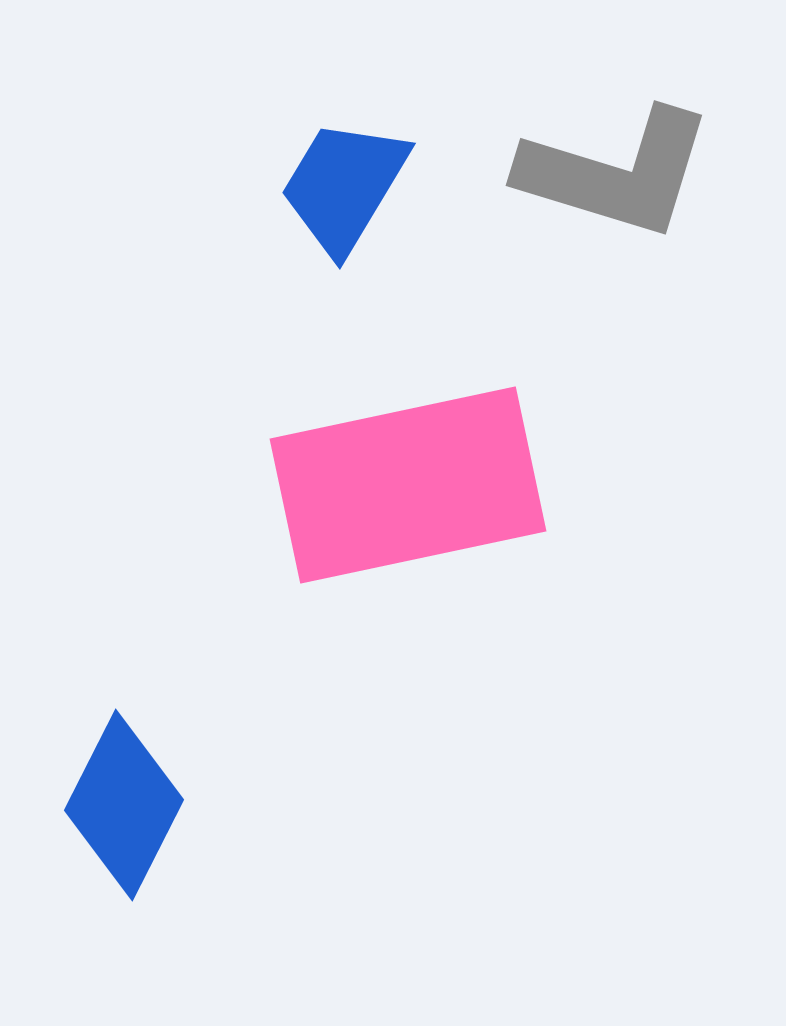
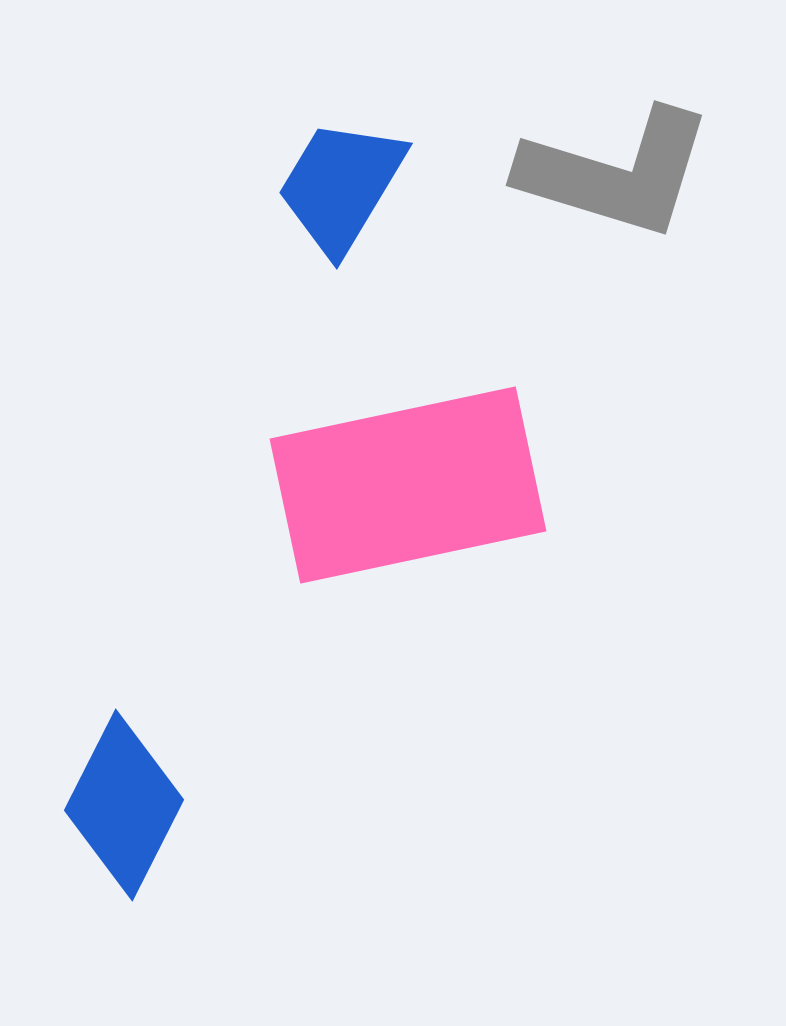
blue trapezoid: moved 3 px left
